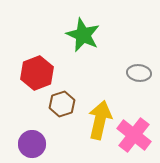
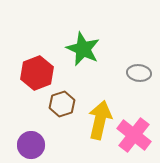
green star: moved 14 px down
purple circle: moved 1 px left, 1 px down
